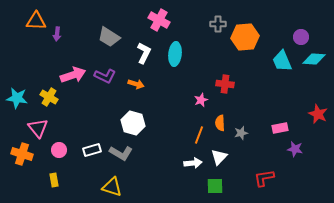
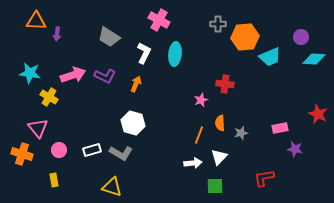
cyan trapezoid: moved 12 px left, 4 px up; rotated 90 degrees counterclockwise
orange arrow: rotated 84 degrees counterclockwise
cyan star: moved 13 px right, 25 px up
